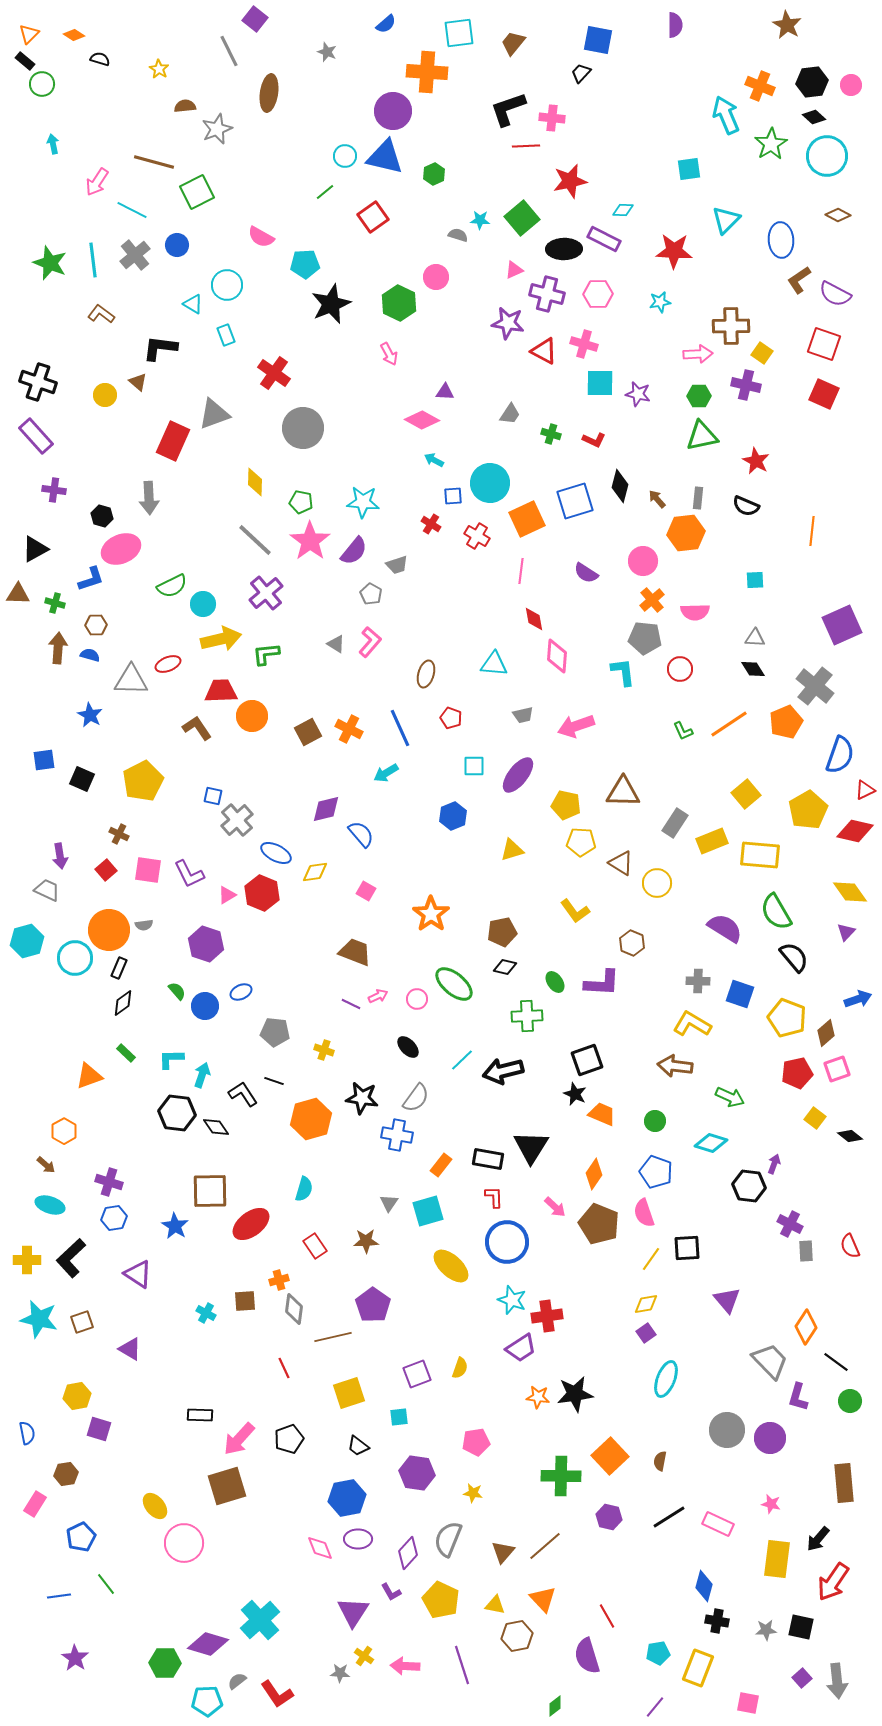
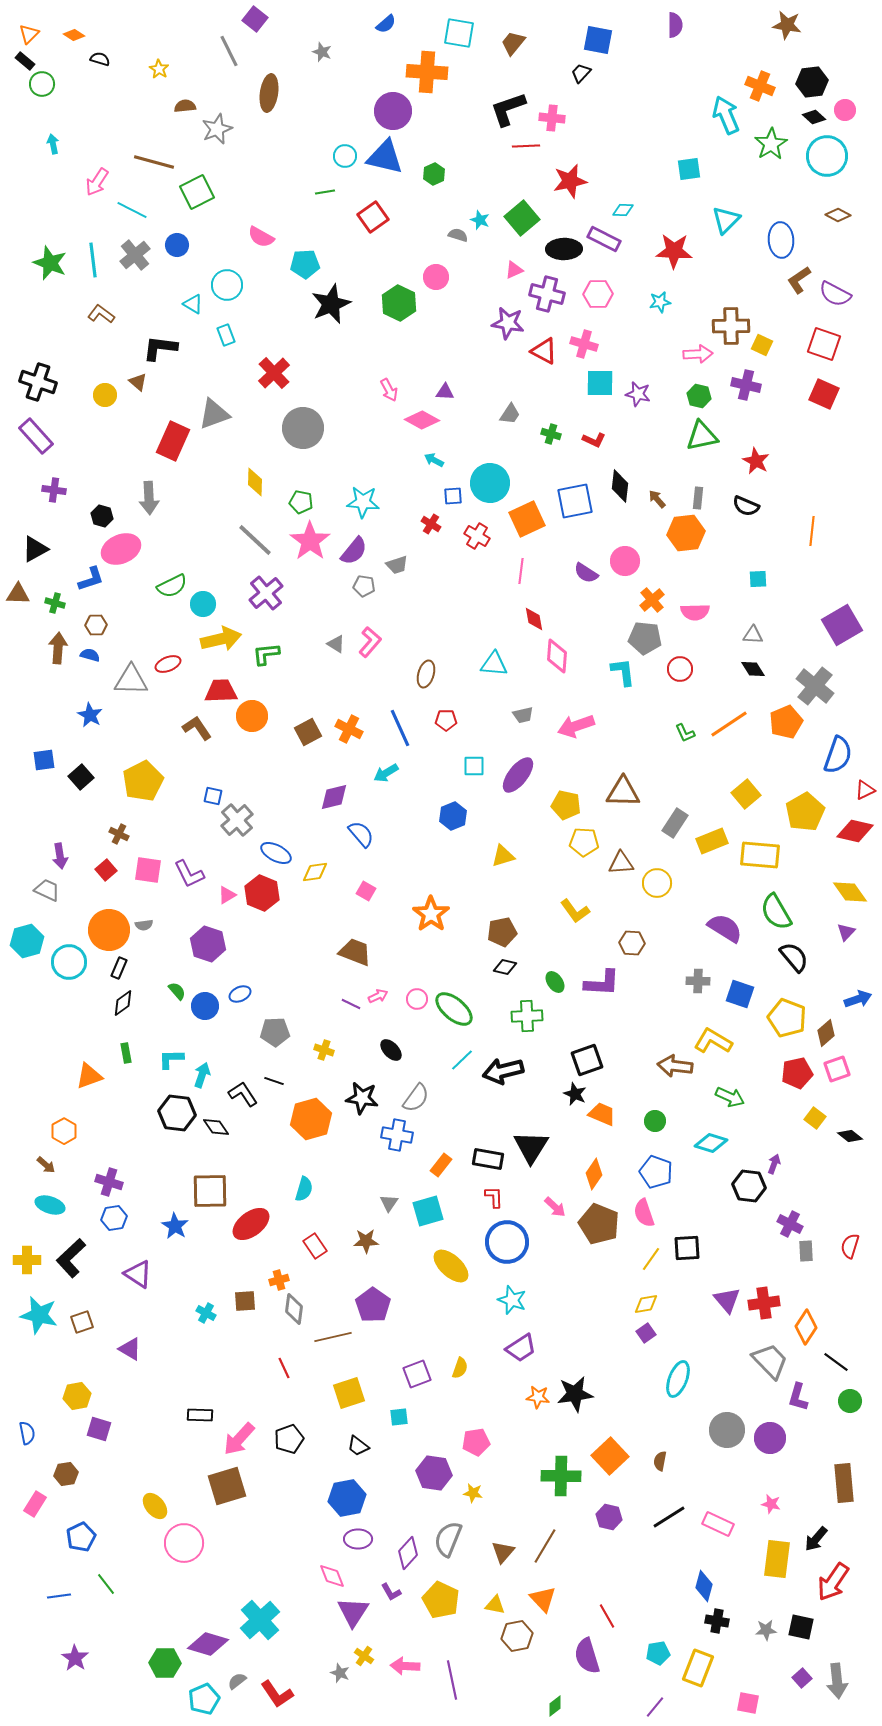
brown star at (787, 25): rotated 20 degrees counterclockwise
cyan square at (459, 33): rotated 16 degrees clockwise
gray star at (327, 52): moved 5 px left
pink circle at (851, 85): moved 6 px left, 25 px down
green line at (325, 192): rotated 30 degrees clockwise
cyan star at (480, 220): rotated 18 degrees clockwise
yellow square at (762, 353): moved 8 px up; rotated 10 degrees counterclockwise
pink arrow at (389, 354): moved 36 px down
red cross at (274, 373): rotated 12 degrees clockwise
green hexagon at (699, 396): rotated 15 degrees clockwise
black diamond at (620, 486): rotated 8 degrees counterclockwise
blue square at (575, 501): rotated 6 degrees clockwise
pink circle at (643, 561): moved 18 px left
cyan square at (755, 580): moved 3 px right, 1 px up
gray pentagon at (371, 594): moved 7 px left, 8 px up; rotated 20 degrees counterclockwise
purple square at (842, 625): rotated 6 degrees counterclockwise
gray triangle at (755, 638): moved 2 px left, 3 px up
red pentagon at (451, 718): moved 5 px left, 2 px down; rotated 20 degrees counterclockwise
green L-shape at (683, 731): moved 2 px right, 2 px down
blue semicircle at (840, 755): moved 2 px left
black square at (82, 779): moved 1 px left, 2 px up; rotated 25 degrees clockwise
purple diamond at (326, 809): moved 8 px right, 12 px up
yellow pentagon at (808, 810): moved 3 px left, 2 px down
yellow pentagon at (581, 842): moved 3 px right
yellow triangle at (512, 850): moved 9 px left, 6 px down
brown triangle at (621, 863): rotated 36 degrees counterclockwise
brown hexagon at (632, 943): rotated 20 degrees counterclockwise
purple hexagon at (206, 944): moved 2 px right
cyan circle at (75, 958): moved 6 px left, 4 px down
green ellipse at (454, 984): moved 25 px down
blue ellipse at (241, 992): moved 1 px left, 2 px down
yellow L-shape at (692, 1024): moved 21 px right, 17 px down
gray pentagon at (275, 1032): rotated 8 degrees counterclockwise
black ellipse at (408, 1047): moved 17 px left, 3 px down
green rectangle at (126, 1053): rotated 36 degrees clockwise
red semicircle at (850, 1246): rotated 40 degrees clockwise
red cross at (547, 1316): moved 217 px right, 13 px up
cyan star at (39, 1319): moved 4 px up
cyan ellipse at (666, 1379): moved 12 px right
purple hexagon at (417, 1473): moved 17 px right
black arrow at (818, 1539): moved 2 px left
brown line at (545, 1546): rotated 18 degrees counterclockwise
pink diamond at (320, 1548): moved 12 px right, 28 px down
purple line at (462, 1665): moved 10 px left, 15 px down; rotated 6 degrees clockwise
gray star at (340, 1673): rotated 18 degrees clockwise
cyan pentagon at (207, 1701): moved 3 px left, 2 px up; rotated 20 degrees counterclockwise
